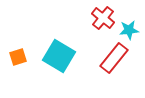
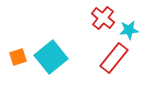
cyan square: moved 8 px left, 1 px down; rotated 20 degrees clockwise
